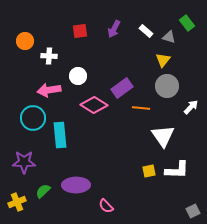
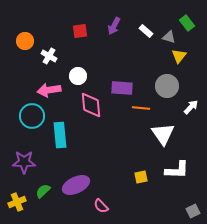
purple arrow: moved 3 px up
white cross: rotated 28 degrees clockwise
yellow triangle: moved 16 px right, 4 px up
purple rectangle: rotated 40 degrees clockwise
pink diamond: moved 3 px left; rotated 52 degrees clockwise
cyan circle: moved 1 px left, 2 px up
white triangle: moved 2 px up
yellow square: moved 8 px left, 6 px down
purple ellipse: rotated 24 degrees counterclockwise
pink semicircle: moved 5 px left
